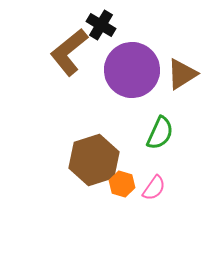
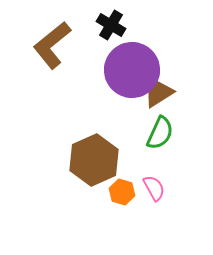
black cross: moved 10 px right
brown L-shape: moved 17 px left, 7 px up
brown triangle: moved 24 px left, 18 px down
brown hexagon: rotated 6 degrees counterclockwise
orange hexagon: moved 8 px down
pink semicircle: rotated 64 degrees counterclockwise
